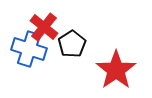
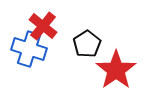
red cross: moved 1 px left, 1 px up
black pentagon: moved 15 px right
